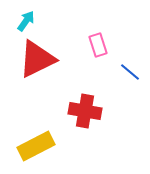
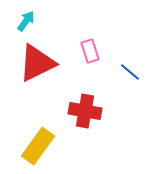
pink rectangle: moved 8 px left, 6 px down
red triangle: moved 4 px down
yellow rectangle: moved 2 px right; rotated 27 degrees counterclockwise
